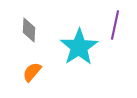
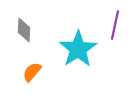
gray diamond: moved 5 px left
cyan star: moved 1 px left, 2 px down
